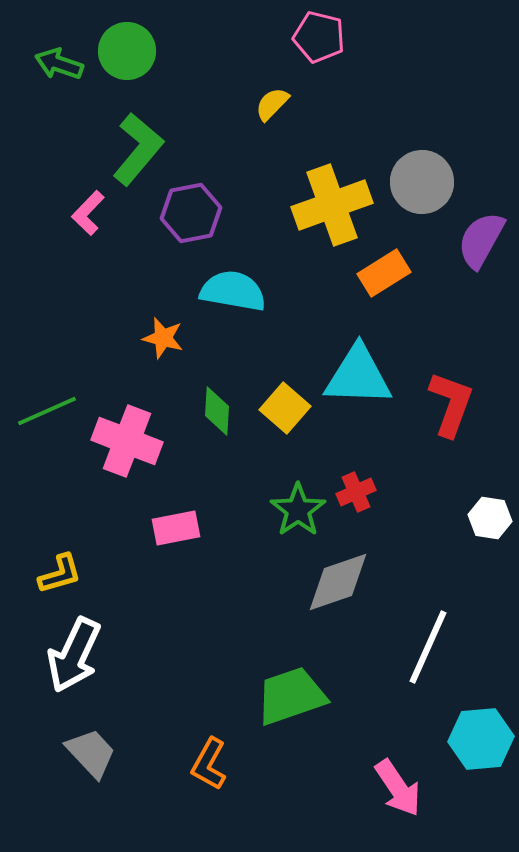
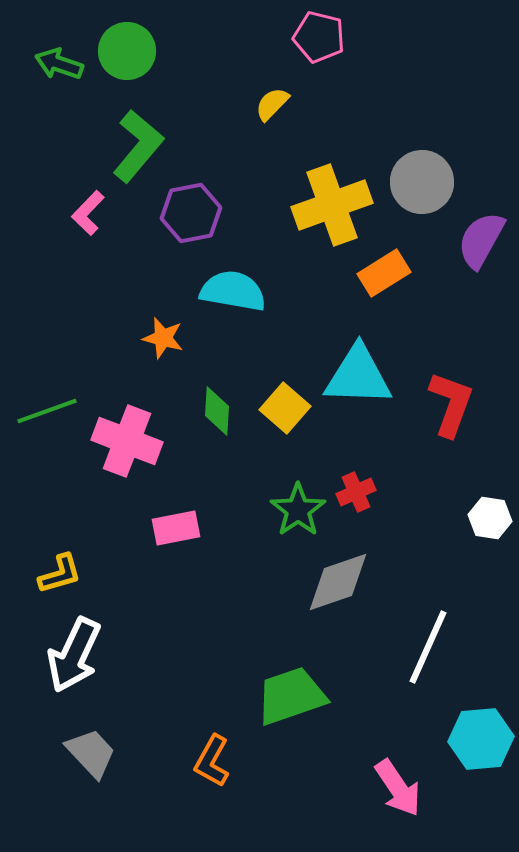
green L-shape: moved 3 px up
green line: rotated 4 degrees clockwise
orange L-shape: moved 3 px right, 3 px up
